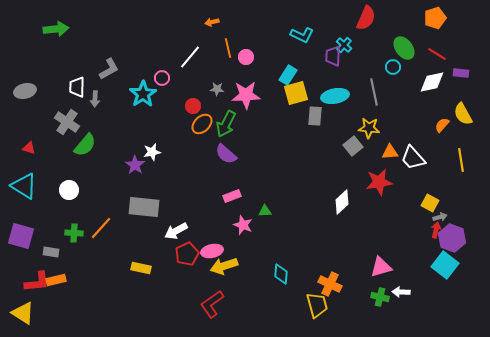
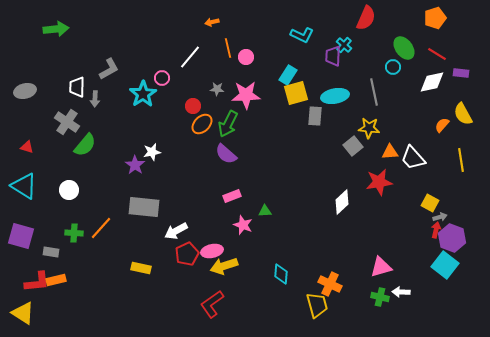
green arrow at (226, 124): moved 2 px right
red triangle at (29, 148): moved 2 px left, 1 px up
